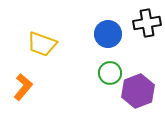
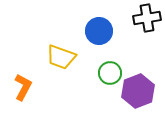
black cross: moved 5 px up
blue circle: moved 9 px left, 3 px up
yellow trapezoid: moved 19 px right, 13 px down
orange L-shape: rotated 12 degrees counterclockwise
